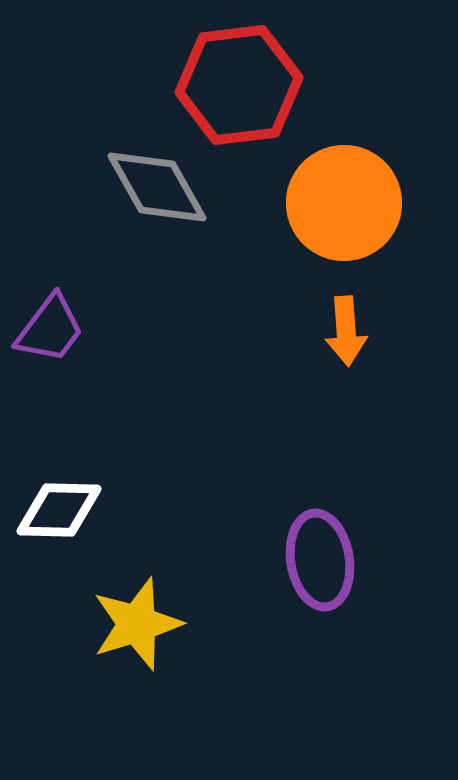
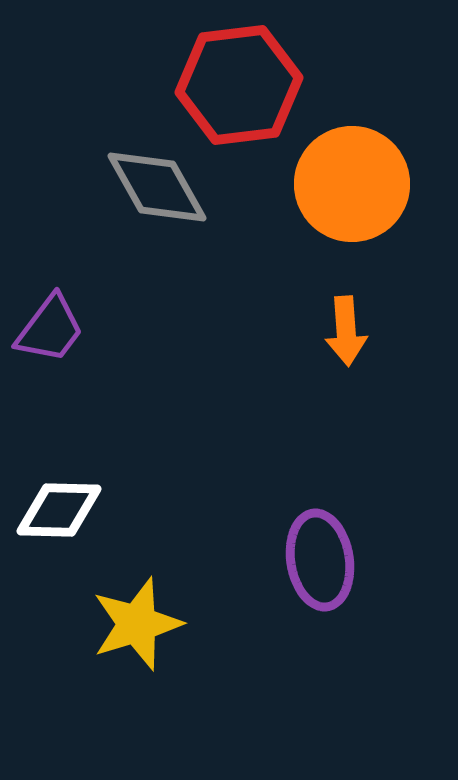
orange circle: moved 8 px right, 19 px up
